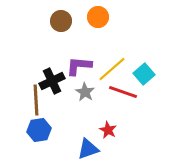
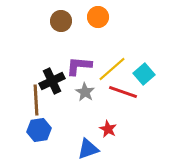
red star: moved 1 px up
